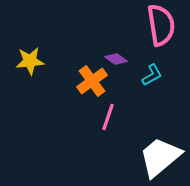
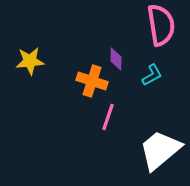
purple diamond: rotated 55 degrees clockwise
orange cross: rotated 36 degrees counterclockwise
white trapezoid: moved 7 px up
